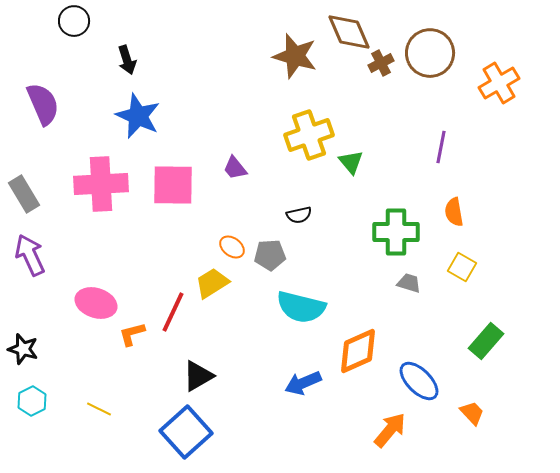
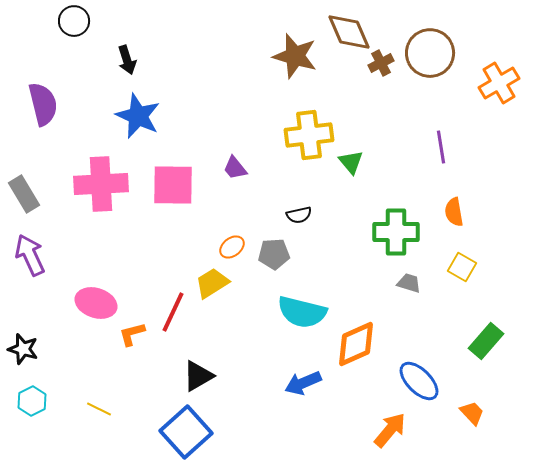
purple semicircle: rotated 9 degrees clockwise
yellow cross: rotated 12 degrees clockwise
purple line: rotated 20 degrees counterclockwise
orange ellipse: rotated 75 degrees counterclockwise
gray pentagon: moved 4 px right, 1 px up
cyan semicircle: moved 1 px right, 5 px down
orange diamond: moved 2 px left, 7 px up
